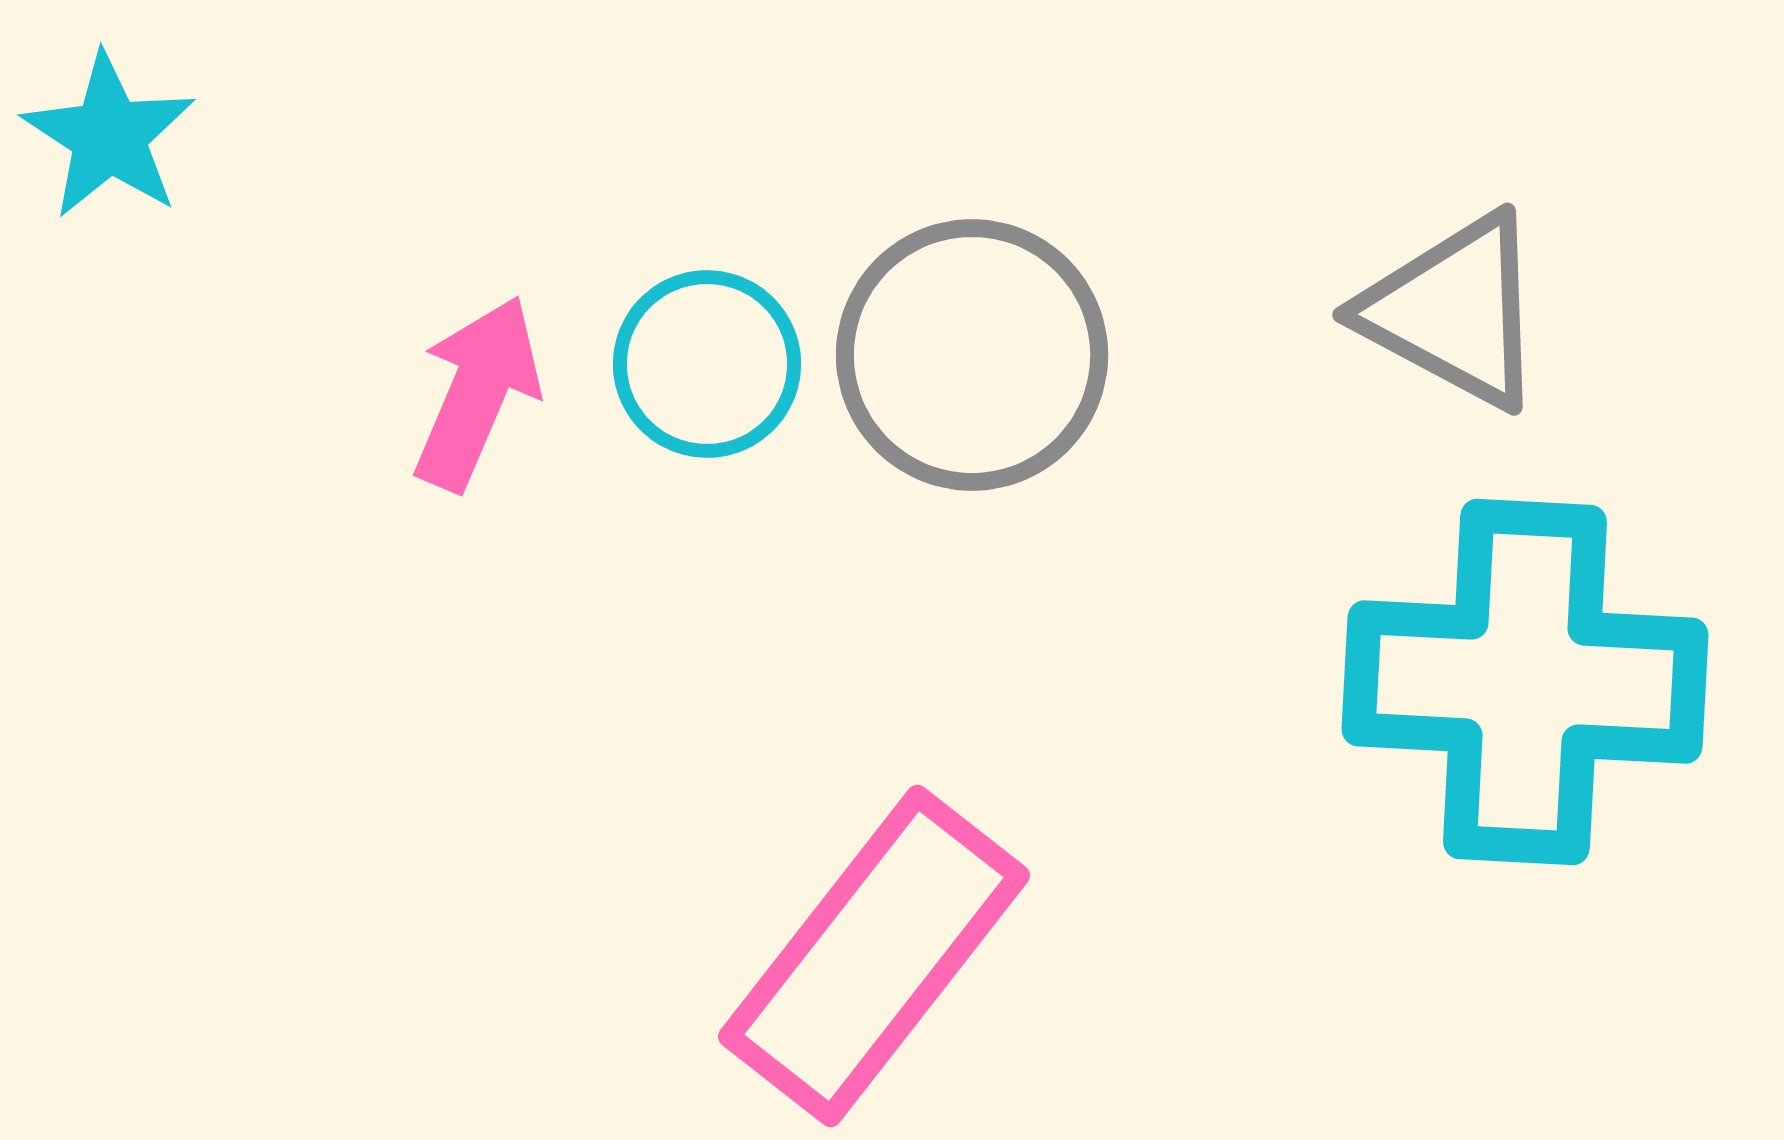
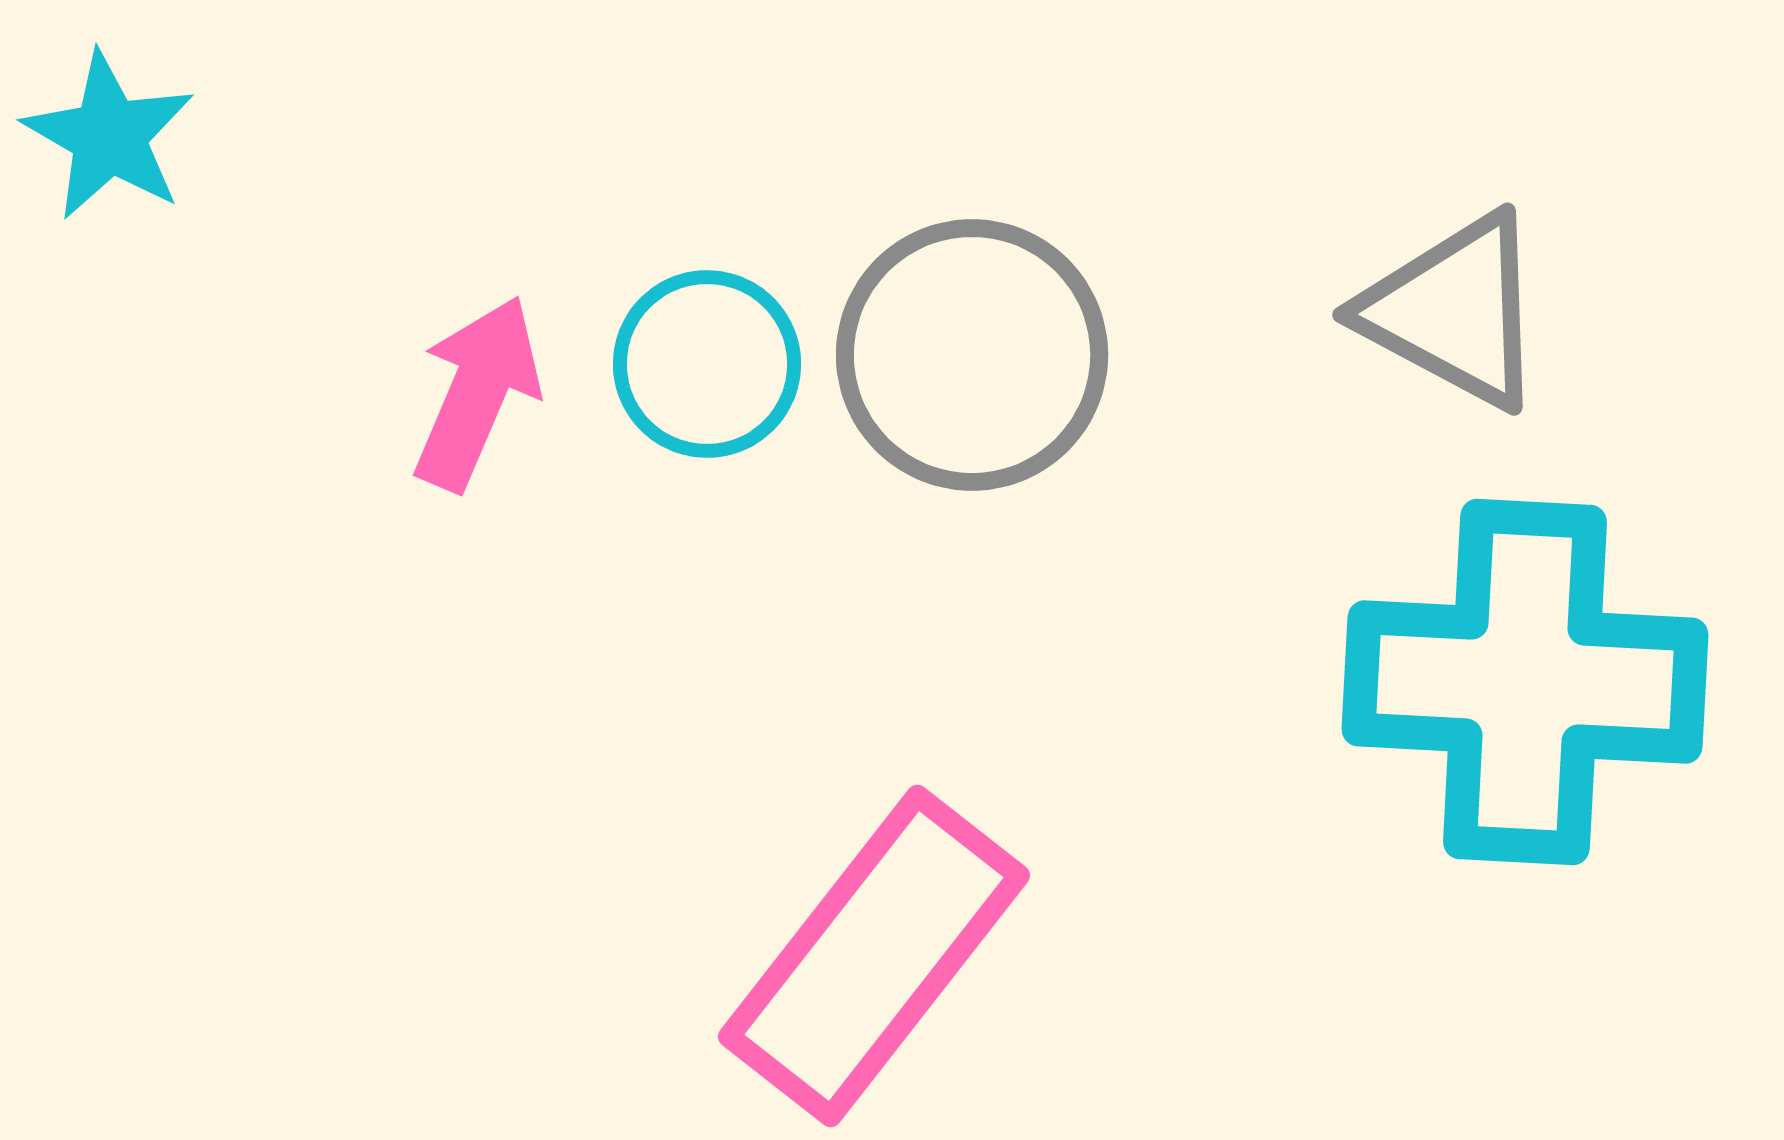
cyan star: rotated 3 degrees counterclockwise
